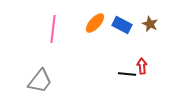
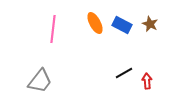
orange ellipse: rotated 70 degrees counterclockwise
red arrow: moved 5 px right, 15 px down
black line: moved 3 px left, 1 px up; rotated 36 degrees counterclockwise
